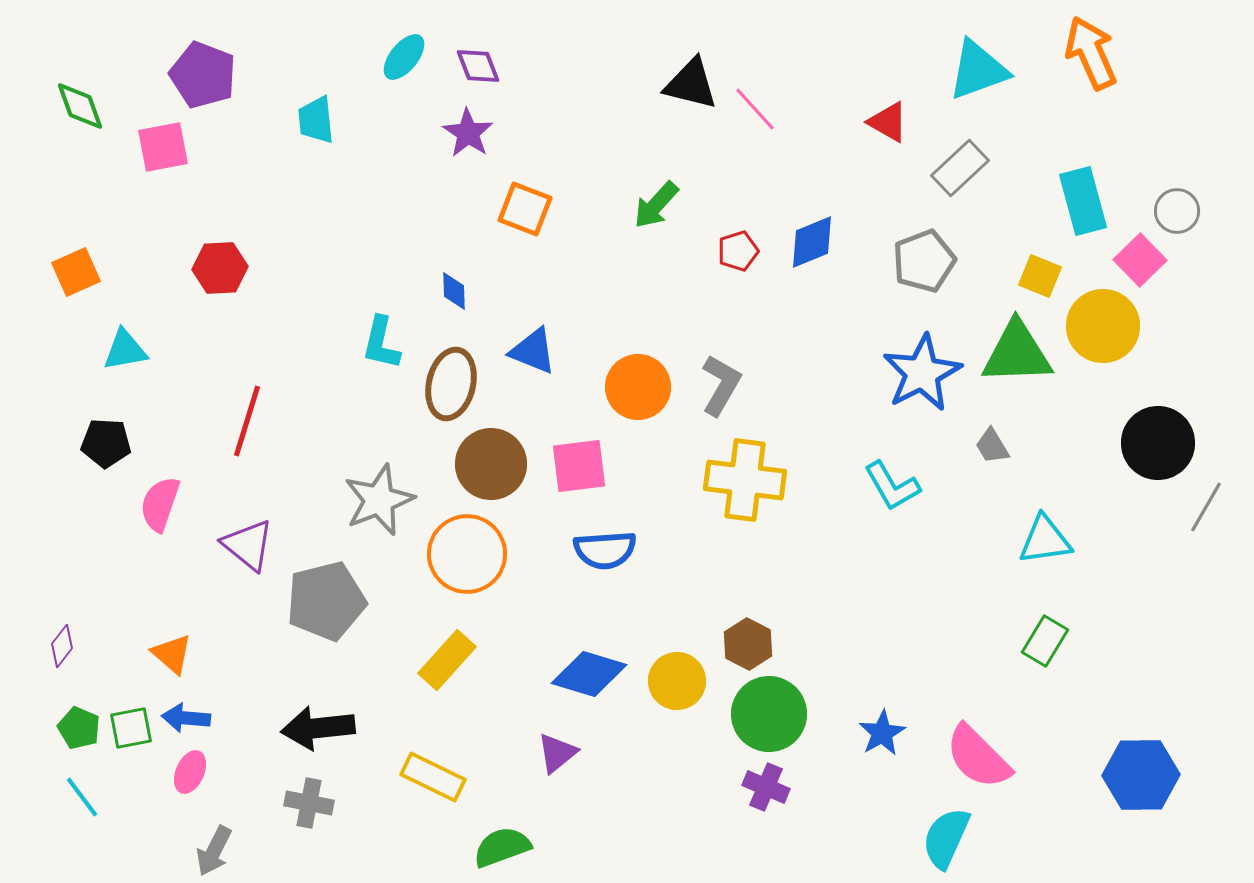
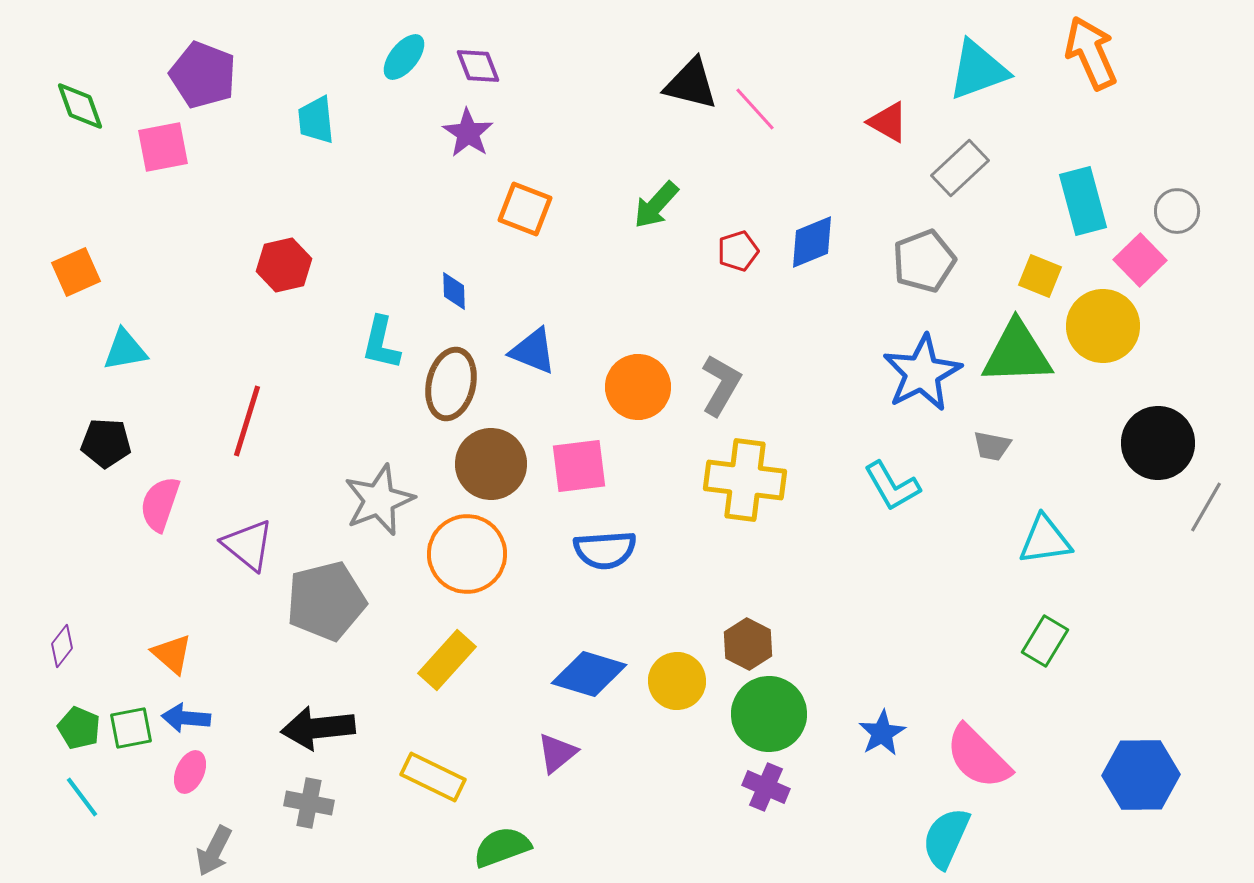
red hexagon at (220, 268): moved 64 px right, 3 px up; rotated 10 degrees counterclockwise
gray trapezoid at (992, 446): rotated 48 degrees counterclockwise
